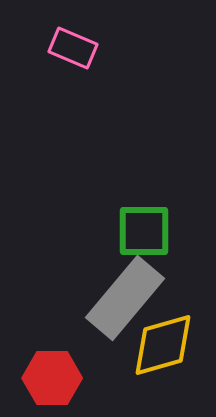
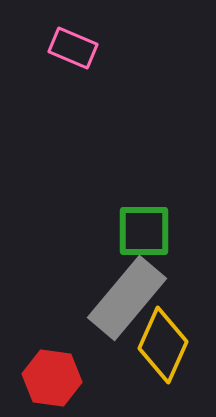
gray rectangle: moved 2 px right
yellow diamond: rotated 50 degrees counterclockwise
red hexagon: rotated 8 degrees clockwise
